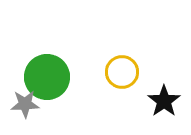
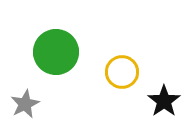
green circle: moved 9 px right, 25 px up
gray star: rotated 24 degrees counterclockwise
